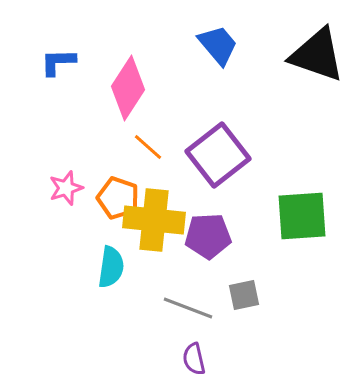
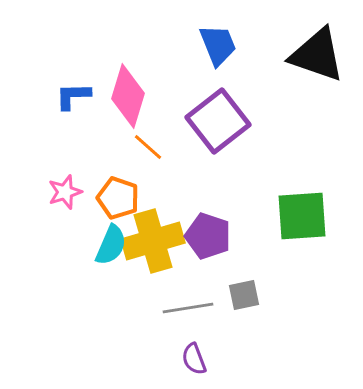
blue trapezoid: rotated 18 degrees clockwise
blue L-shape: moved 15 px right, 34 px down
pink diamond: moved 8 px down; rotated 16 degrees counterclockwise
purple square: moved 34 px up
pink star: moved 1 px left, 4 px down
yellow cross: moved 1 px left, 21 px down; rotated 22 degrees counterclockwise
purple pentagon: rotated 21 degrees clockwise
cyan semicircle: moved 22 px up; rotated 15 degrees clockwise
gray line: rotated 30 degrees counterclockwise
purple semicircle: rotated 8 degrees counterclockwise
